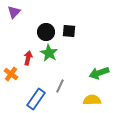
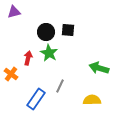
purple triangle: rotated 32 degrees clockwise
black square: moved 1 px left, 1 px up
green arrow: moved 5 px up; rotated 36 degrees clockwise
